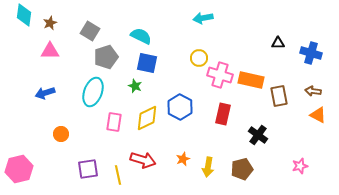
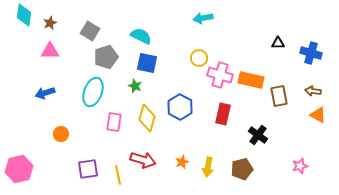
yellow diamond: rotated 48 degrees counterclockwise
orange star: moved 1 px left, 3 px down
